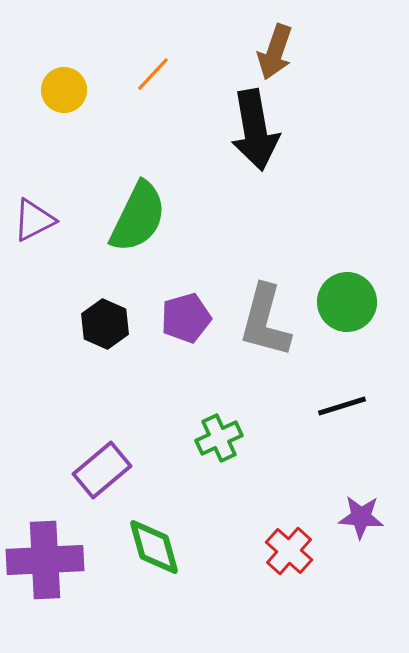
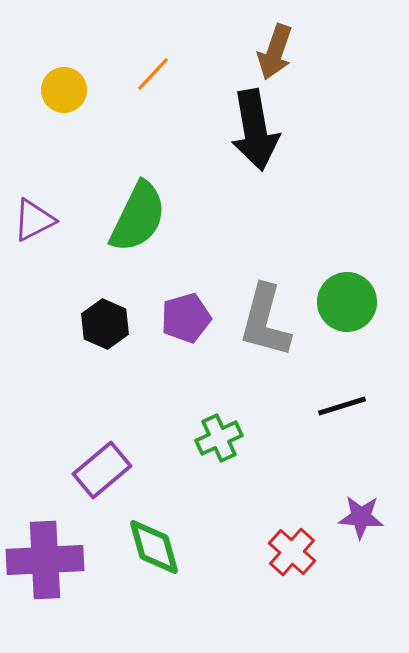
red cross: moved 3 px right, 1 px down
